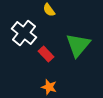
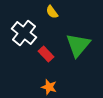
yellow semicircle: moved 3 px right, 2 px down
